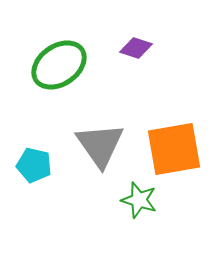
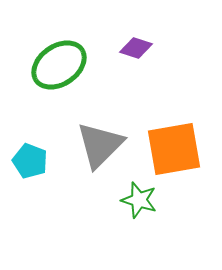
gray triangle: rotated 20 degrees clockwise
cyan pentagon: moved 4 px left, 4 px up; rotated 8 degrees clockwise
